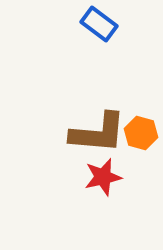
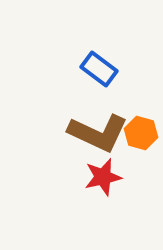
blue rectangle: moved 45 px down
brown L-shape: rotated 20 degrees clockwise
